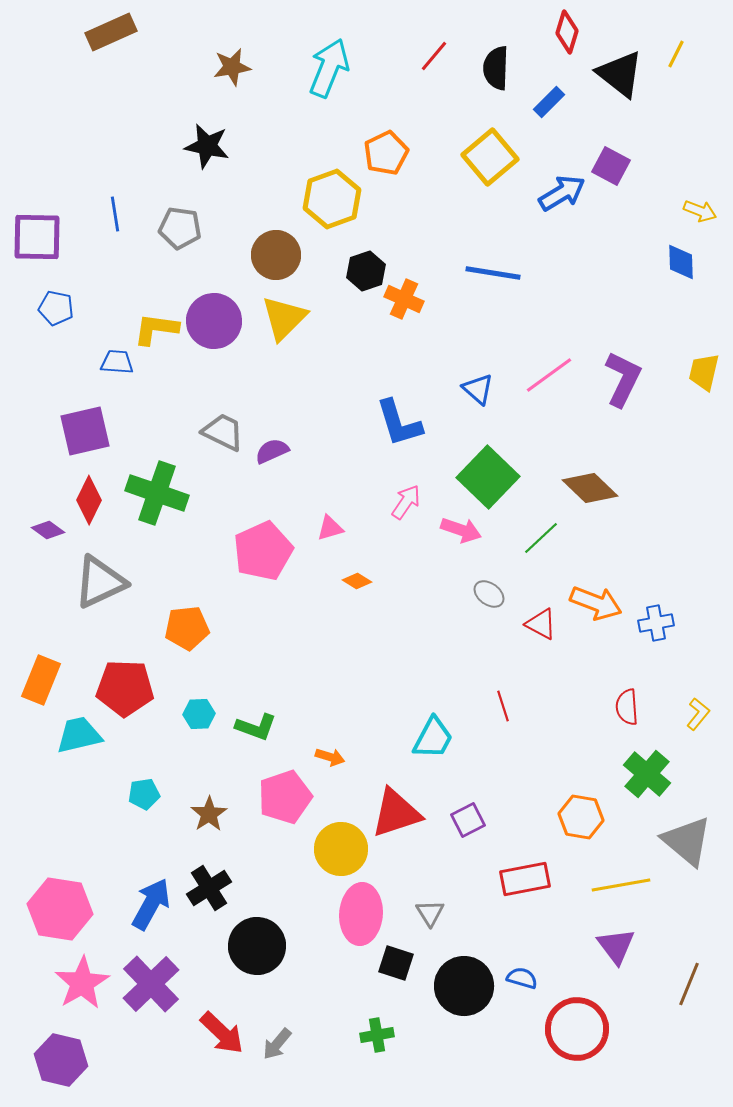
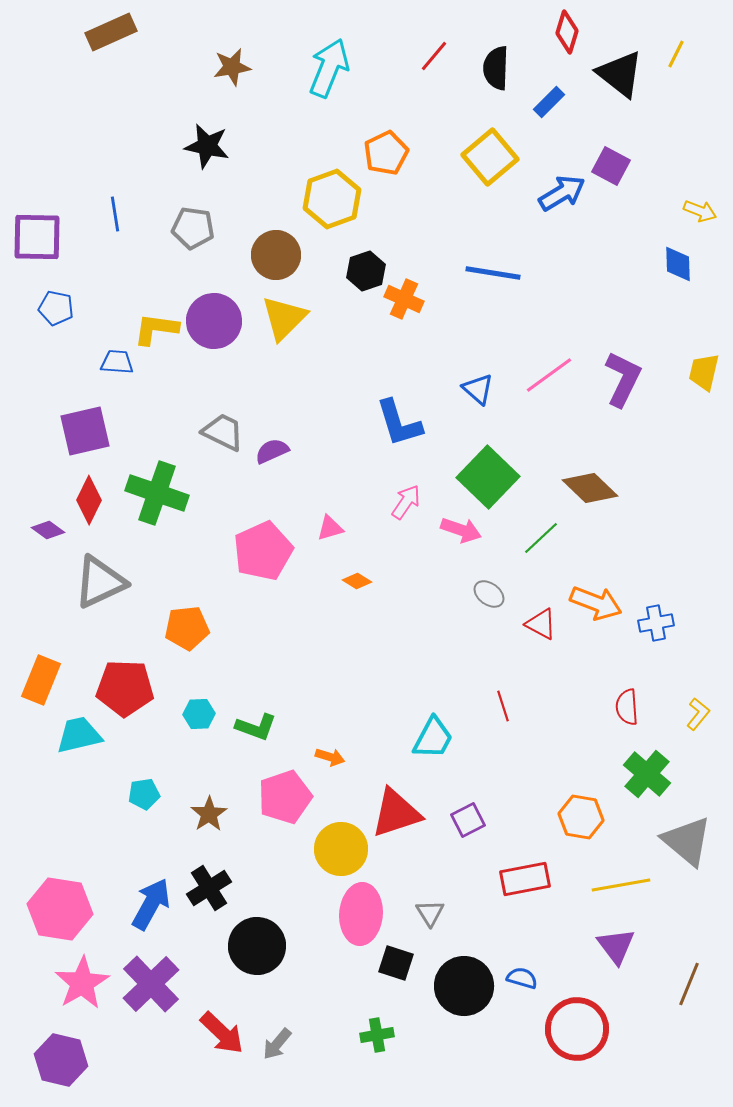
gray pentagon at (180, 228): moved 13 px right
blue diamond at (681, 262): moved 3 px left, 2 px down
